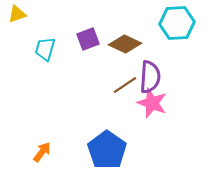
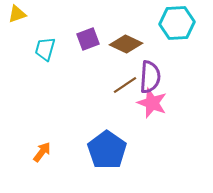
brown diamond: moved 1 px right
